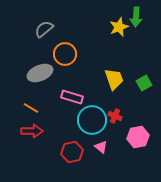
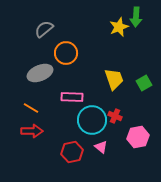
orange circle: moved 1 px right, 1 px up
pink rectangle: rotated 15 degrees counterclockwise
